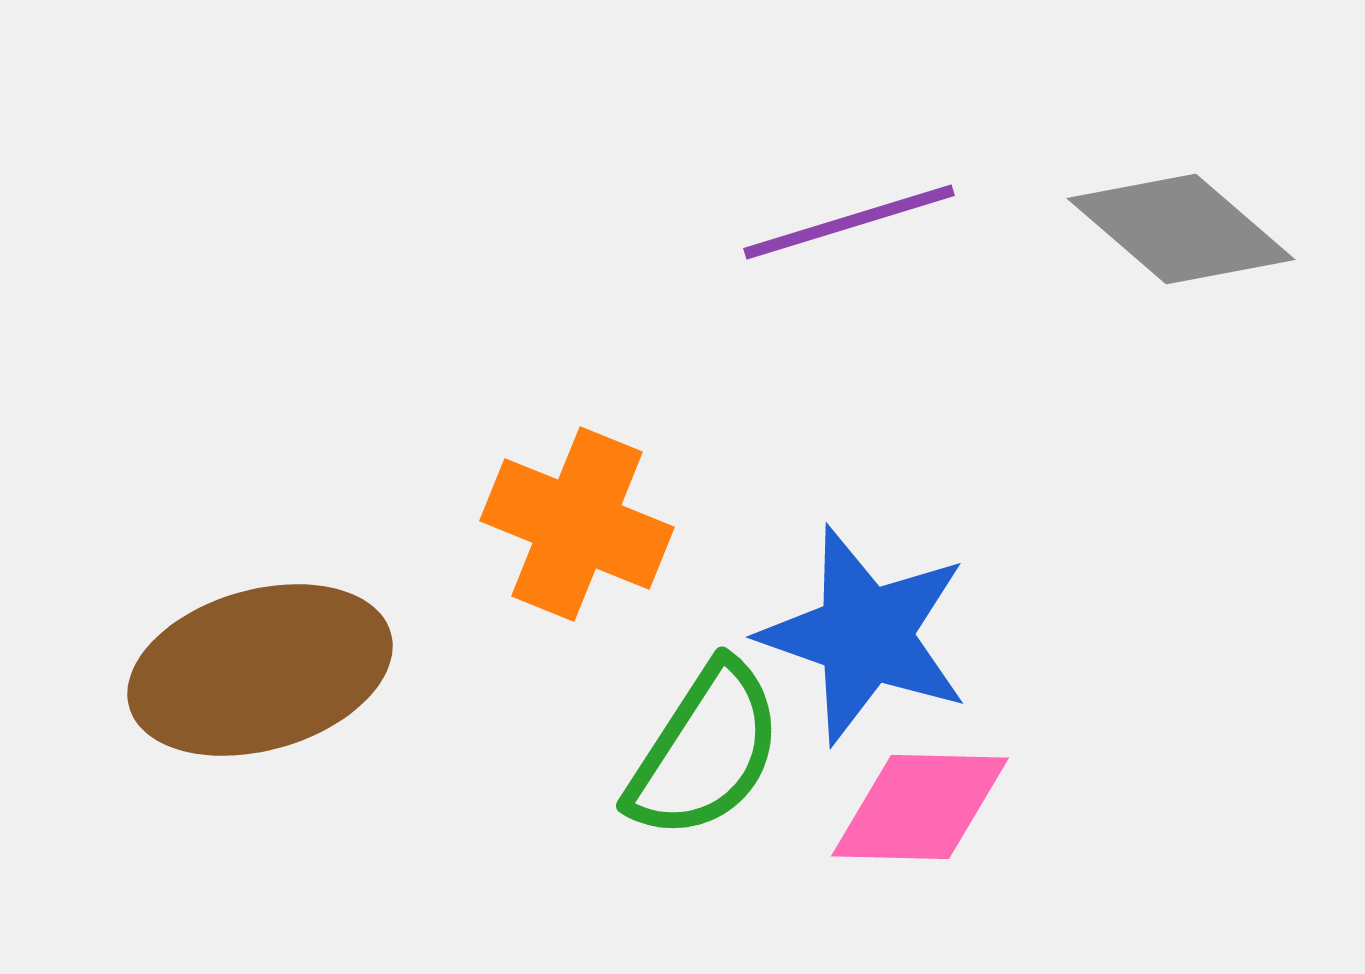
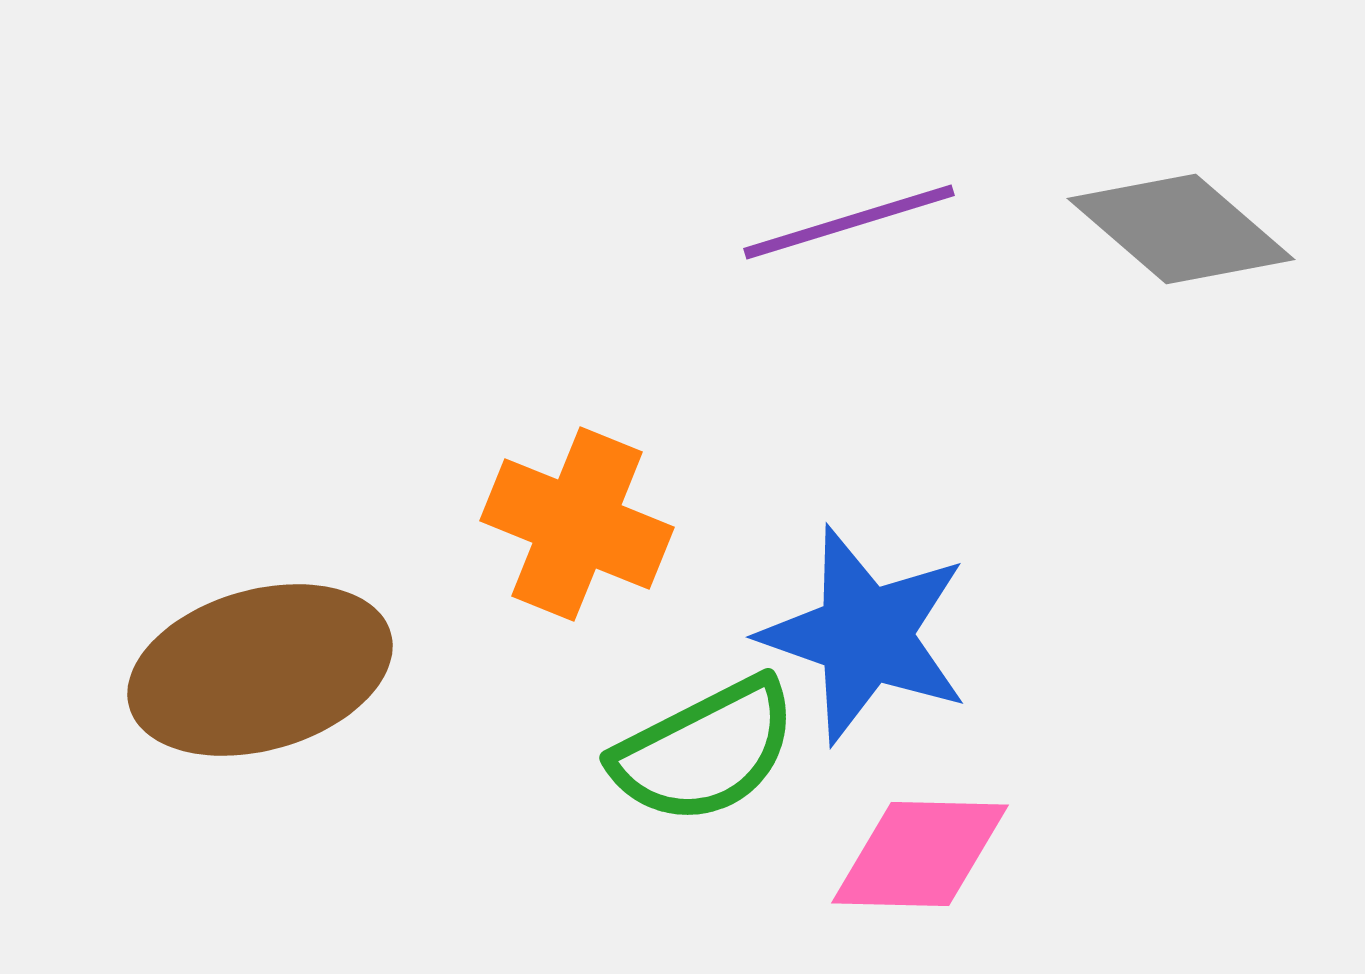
green semicircle: rotated 30 degrees clockwise
pink diamond: moved 47 px down
